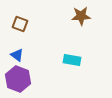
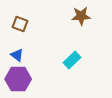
cyan rectangle: rotated 54 degrees counterclockwise
purple hexagon: rotated 20 degrees counterclockwise
